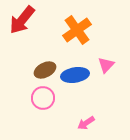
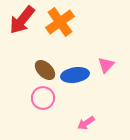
orange cross: moved 17 px left, 8 px up
brown ellipse: rotated 70 degrees clockwise
